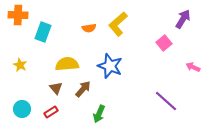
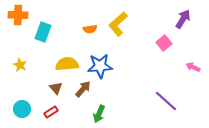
orange semicircle: moved 1 px right, 1 px down
blue star: moved 10 px left; rotated 25 degrees counterclockwise
